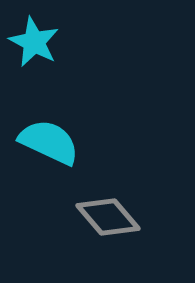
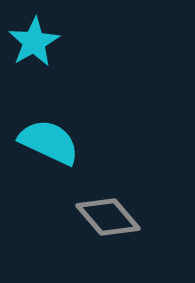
cyan star: rotated 15 degrees clockwise
